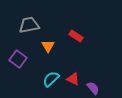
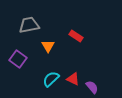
purple semicircle: moved 1 px left, 1 px up
